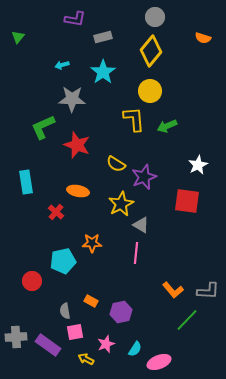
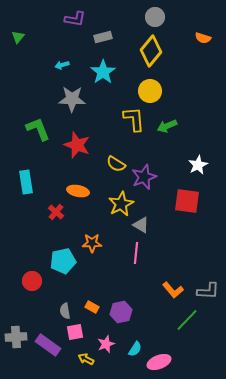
green L-shape: moved 5 px left, 2 px down; rotated 92 degrees clockwise
orange rectangle: moved 1 px right, 6 px down
